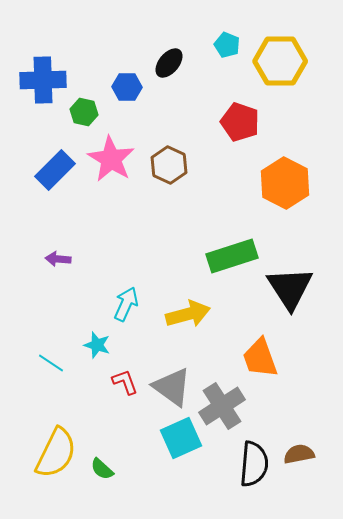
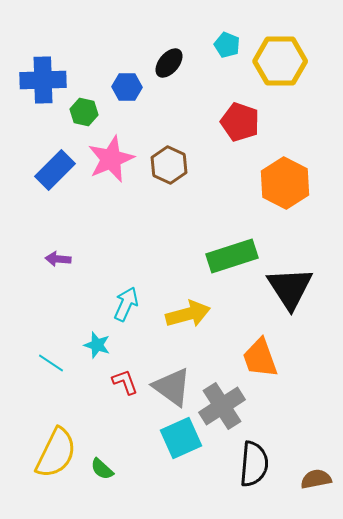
pink star: rotated 18 degrees clockwise
brown semicircle: moved 17 px right, 25 px down
